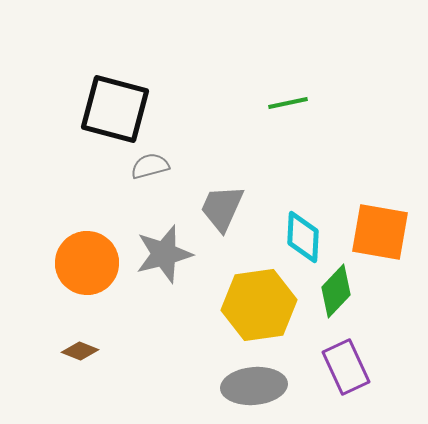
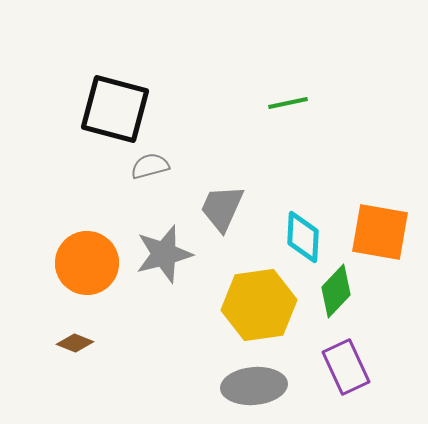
brown diamond: moved 5 px left, 8 px up
